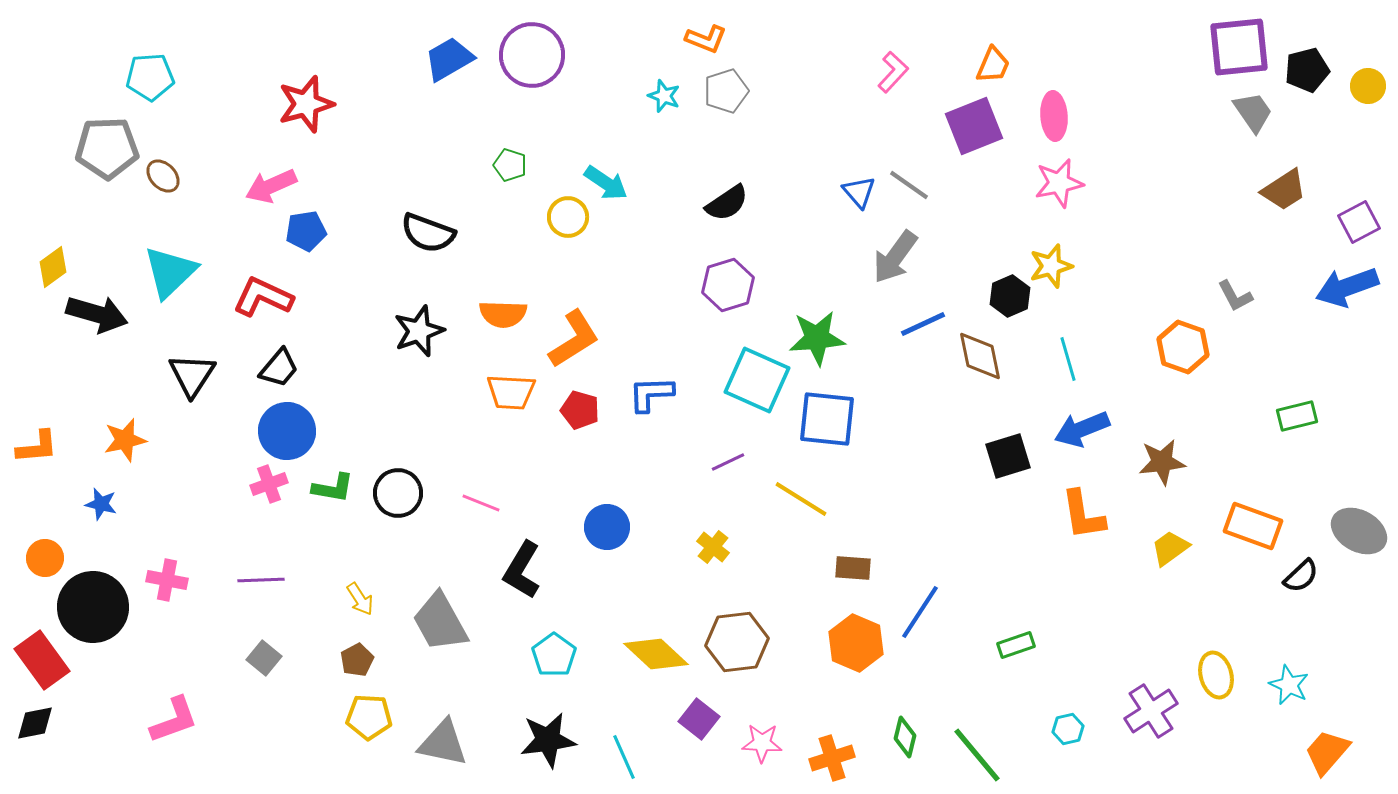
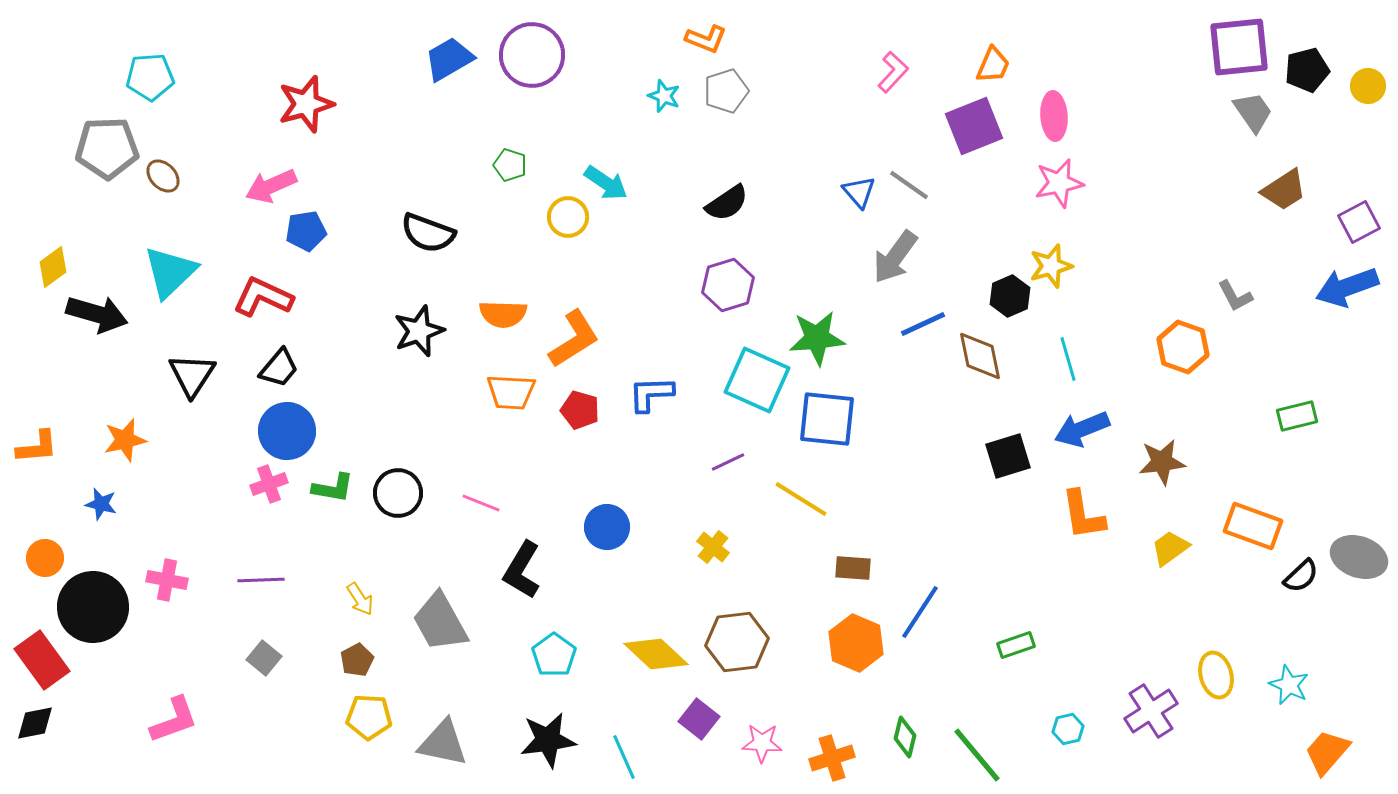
gray ellipse at (1359, 531): moved 26 px down; rotated 10 degrees counterclockwise
